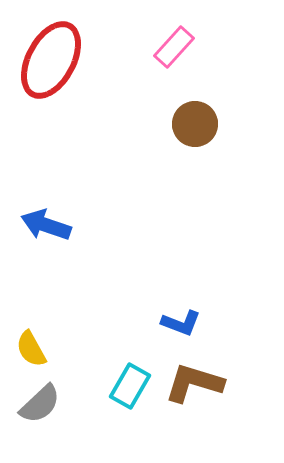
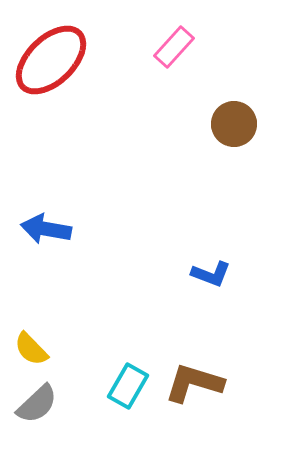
red ellipse: rotated 18 degrees clockwise
brown circle: moved 39 px right
blue arrow: moved 4 px down; rotated 9 degrees counterclockwise
blue L-shape: moved 30 px right, 49 px up
yellow semicircle: rotated 15 degrees counterclockwise
cyan rectangle: moved 2 px left
gray semicircle: moved 3 px left
